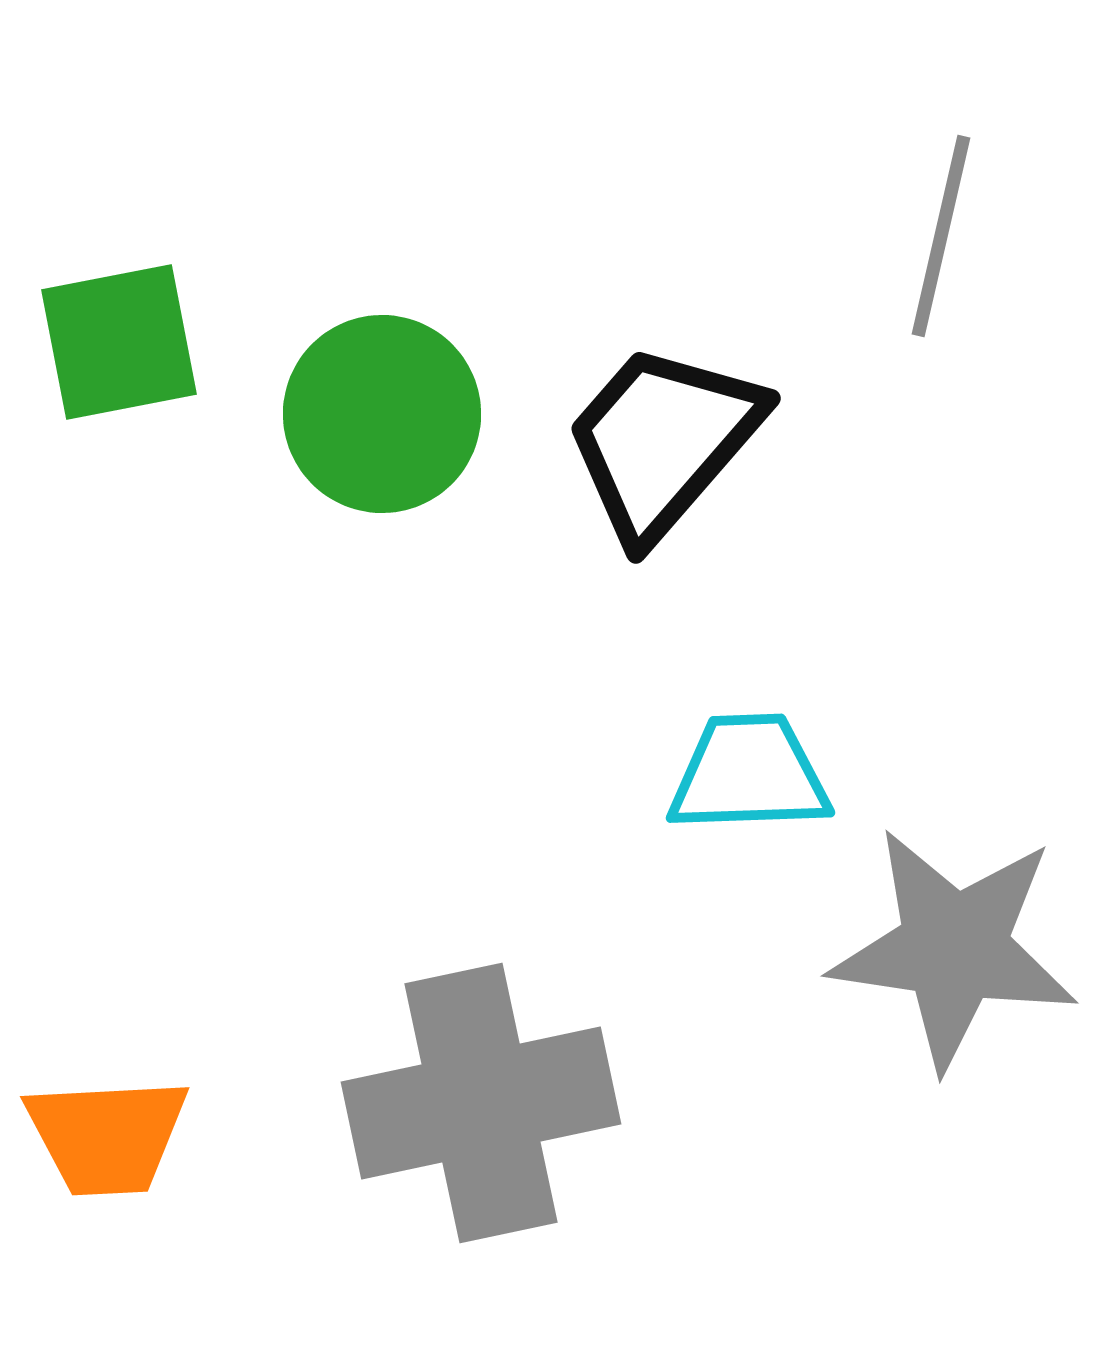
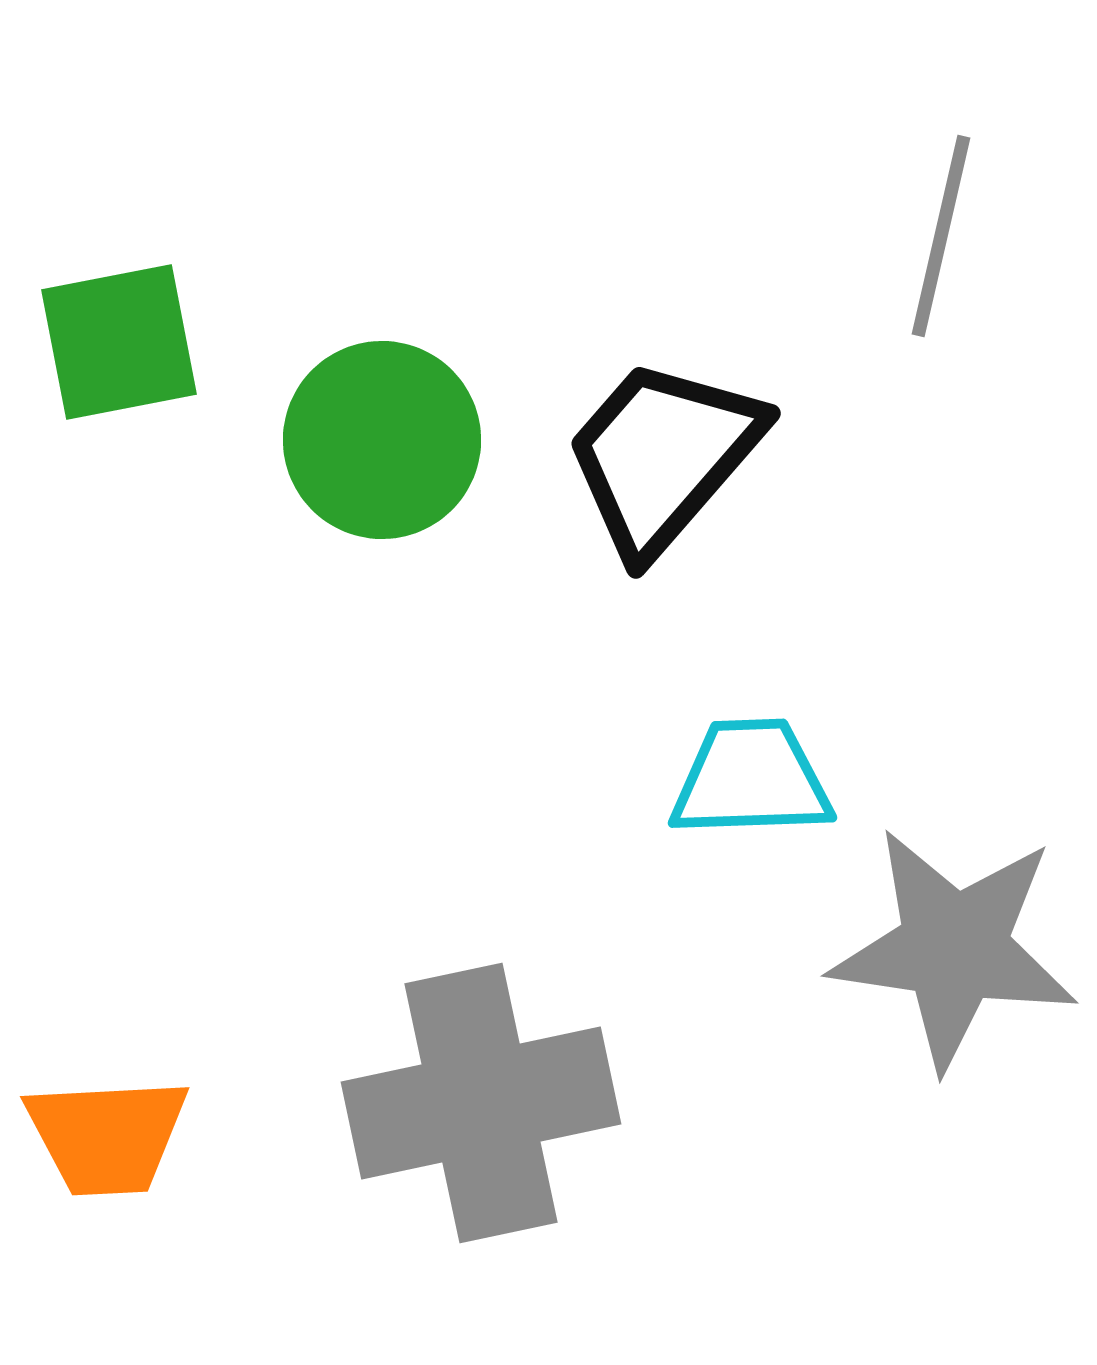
green circle: moved 26 px down
black trapezoid: moved 15 px down
cyan trapezoid: moved 2 px right, 5 px down
